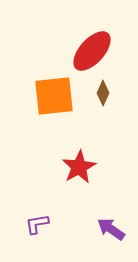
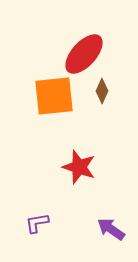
red ellipse: moved 8 px left, 3 px down
brown diamond: moved 1 px left, 2 px up
red star: rotated 24 degrees counterclockwise
purple L-shape: moved 1 px up
